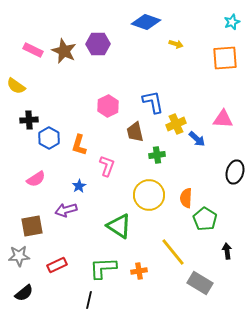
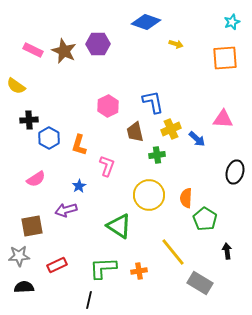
yellow cross: moved 5 px left, 5 px down
black semicircle: moved 6 px up; rotated 144 degrees counterclockwise
